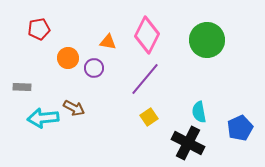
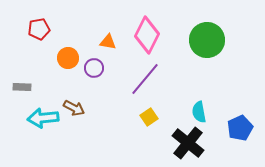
black cross: rotated 12 degrees clockwise
